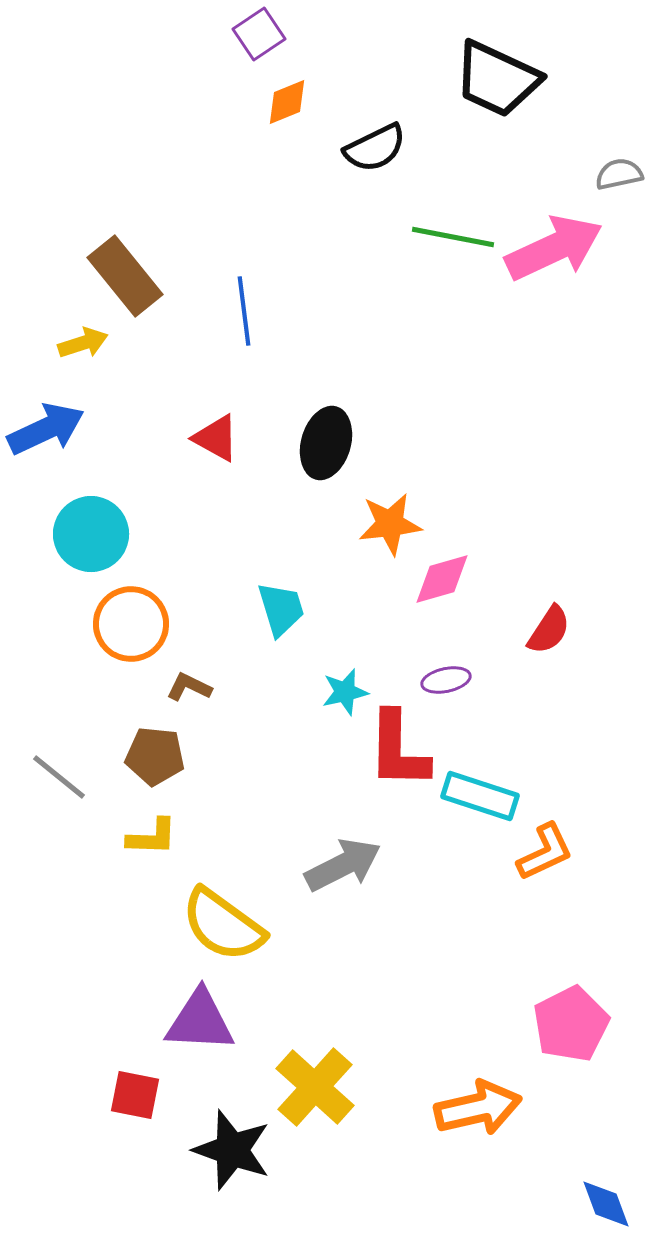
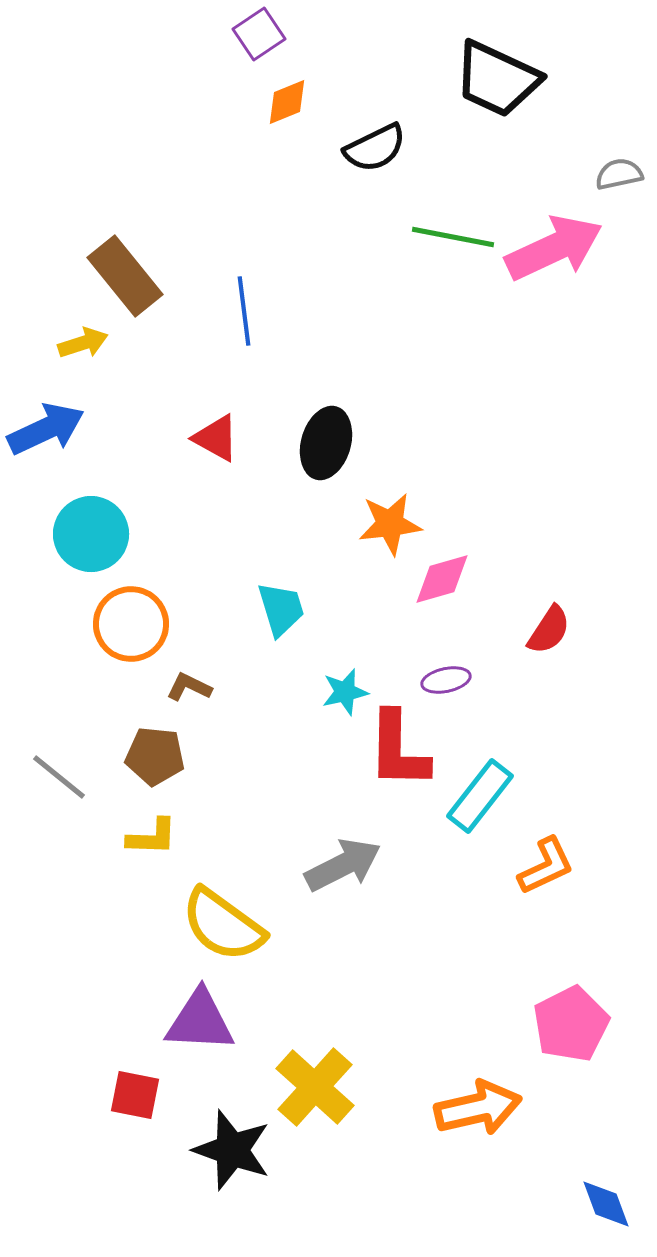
cyan rectangle: rotated 70 degrees counterclockwise
orange L-shape: moved 1 px right, 14 px down
